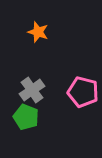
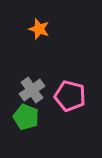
orange star: moved 1 px right, 3 px up
pink pentagon: moved 13 px left, 4 px down
